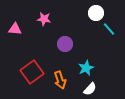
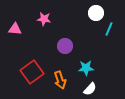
cyan line: rotated 64 degrees clockwise
purple circle: moved 2 px down
cyan star: rotated 21 degrees clockwise
